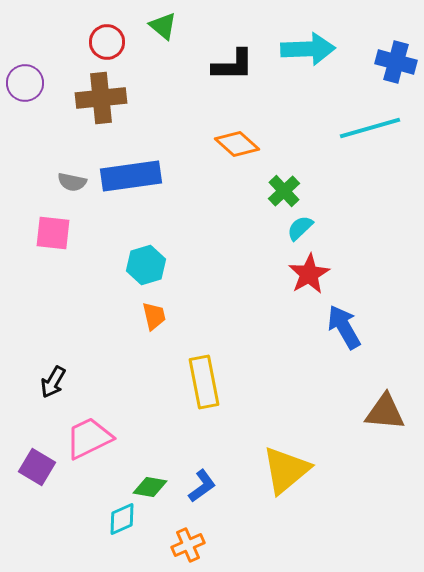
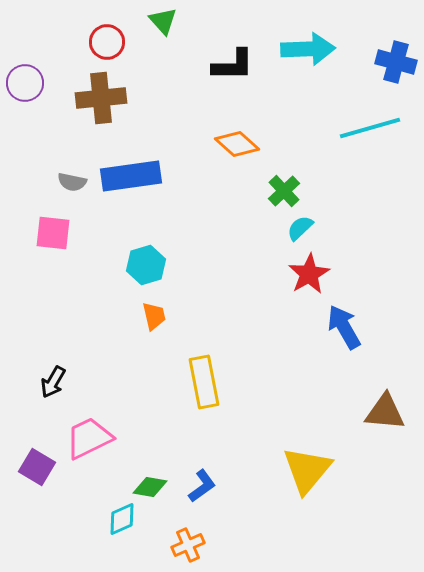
green triangle: moved 5 px up; rotated 8 degrees clockwise
yellow triangle: moved 21 px right; rotated 10 degrees counterclockwise
